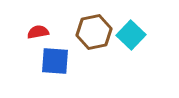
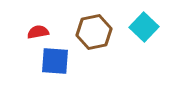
cyan square: moved 13 px right, 8 px up
